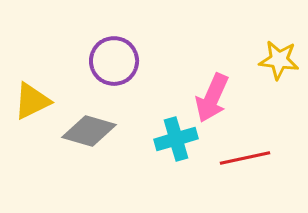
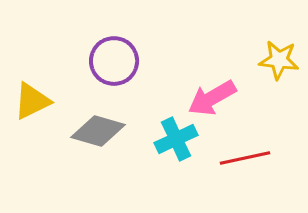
pink arrow: rotated 36 degrees clockwise
gray diamond: moved 9 px right
cyan cross: rotated 9 degrees counterclockwise
